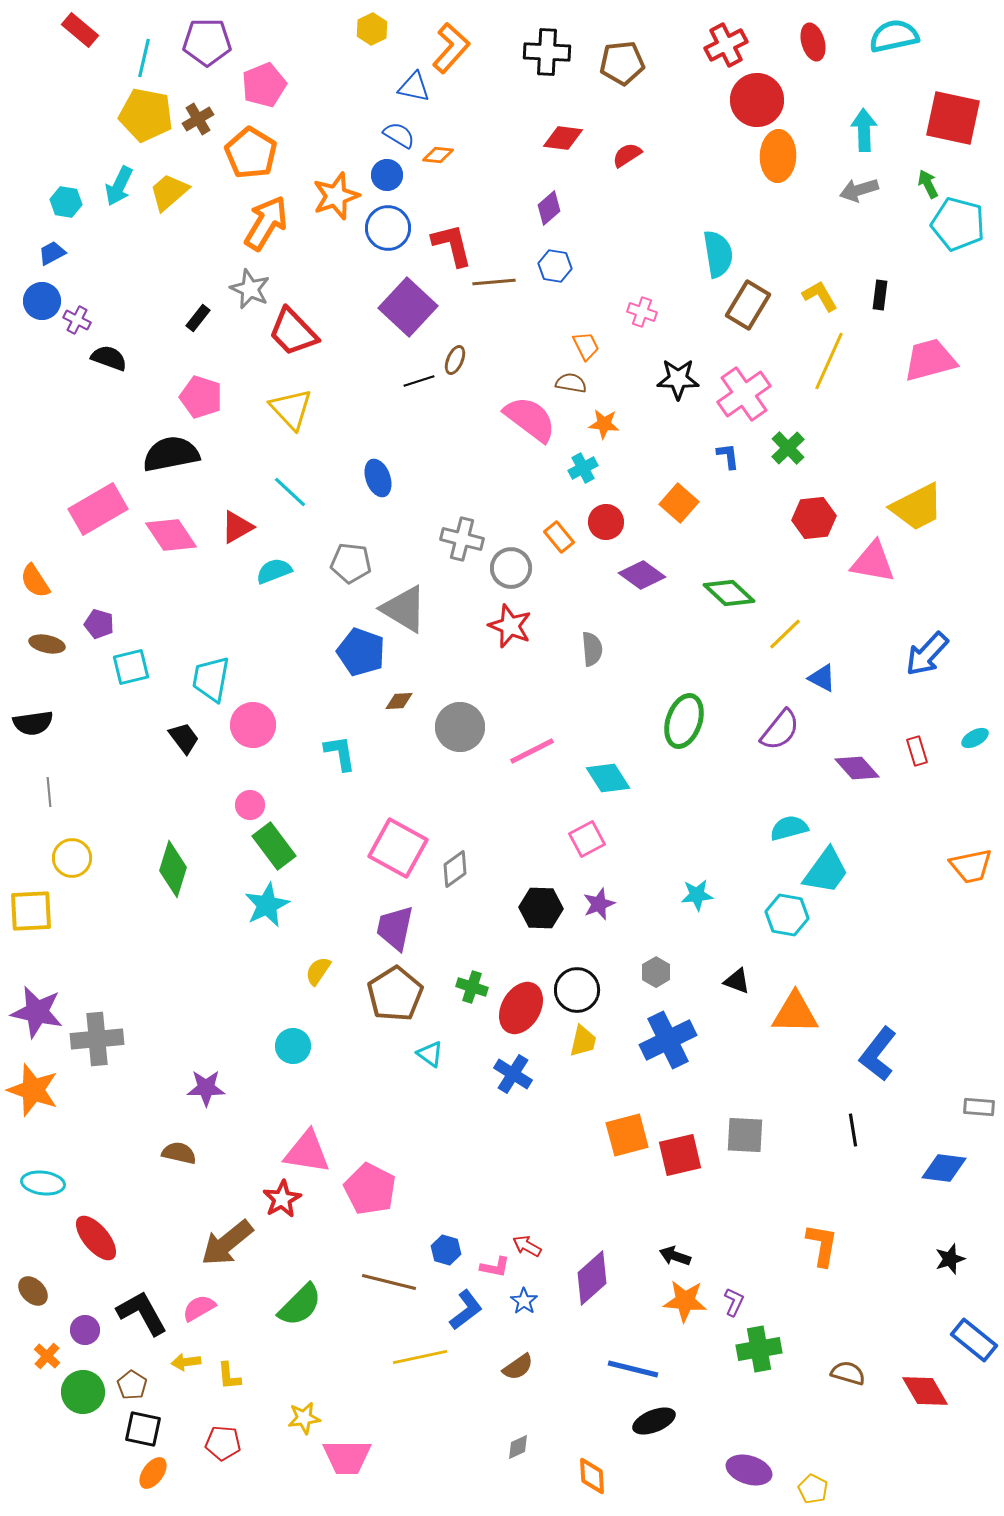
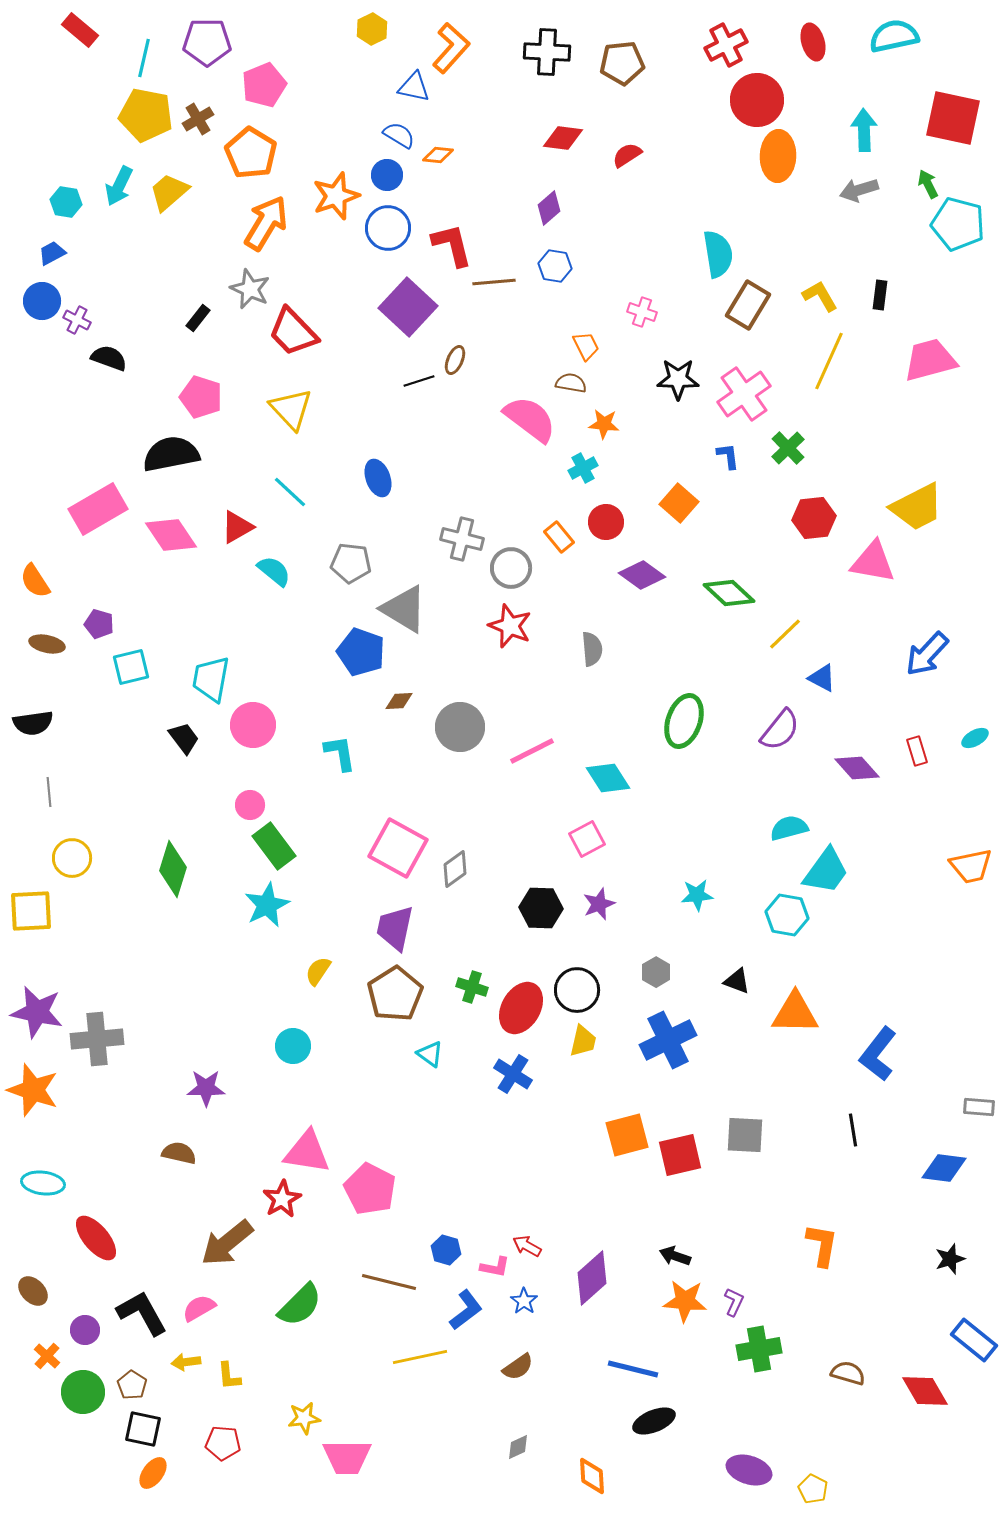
cyan semicircle at (274, 571): rotated 60 degrees clockwise
